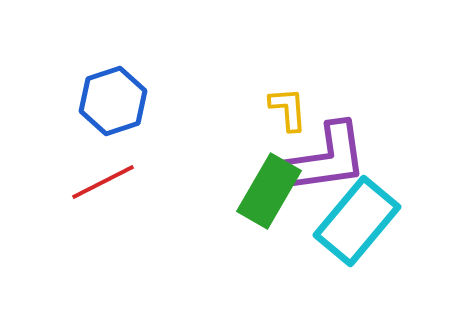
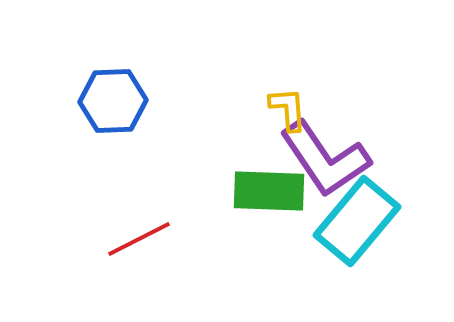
blue hexagon: rotated 16 degrees clockwise
purple L-shape: rotated 64 degrees clockwise
red line: moved 36 px right, 57 px down
green rectangle: rotated 62 degrees clockwise
